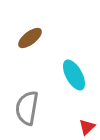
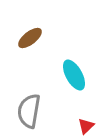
gray semicircle: moved 2 px right, 3 px down
red triangle: moved 1 px left, 1 px up
